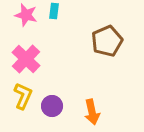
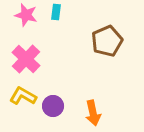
cyan rectangle: moved 2 px right, 1 px down
yellow L-shape: rotated 84 degrees counterclockwise
purple circle: moved 1 px right
orange arrow: moved 1 px right, 1 px down
